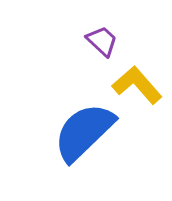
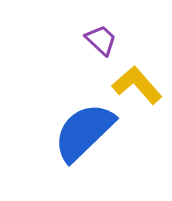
purple trapezoid: moved 1 px left, 1 px up
